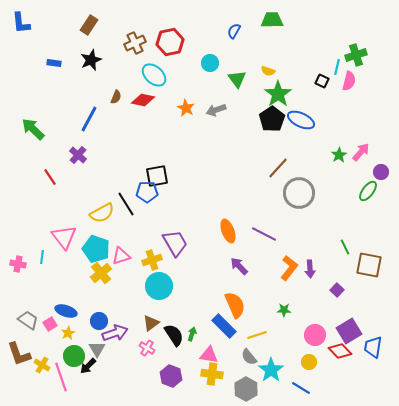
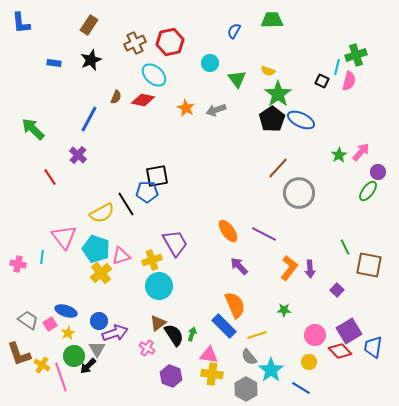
purple circle at (381, 172): moved 3 px left
orange ellipse at (228, 231): rotated 15 degrees counterclockwise
brown triangle at (151, 323): moved 7 px right
